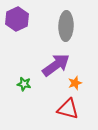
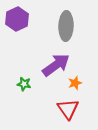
red triangle: rotated 40 degrees clockwise
